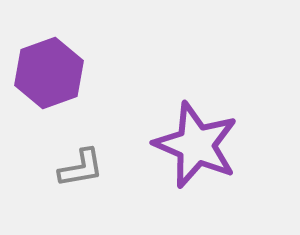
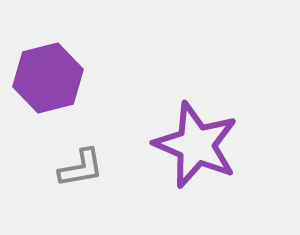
purple hexagon: moved 1 px left, 5 px down; rotated 6 degrees clockwise
